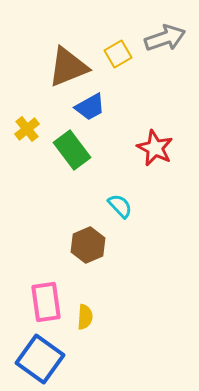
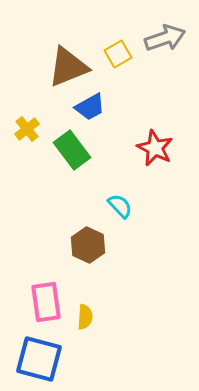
brown hexagon: rotated 12 degrees counterclockwise
blue square: moved 1 px left; rotated 21 degrees counterclockwise
